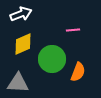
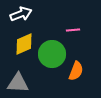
yellow diamond: moved 1 px right
green circle: moved 5 px up
orange semicircle: moved 2 px left, 1 px up
